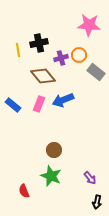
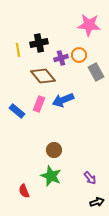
gray rectangle: rotated 24 degrees clockwise
blue rectangle: moved 4 px right, 6 px down
black arrow: rotated 120 degrees counterclockwise
